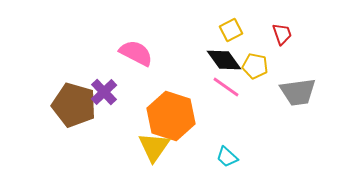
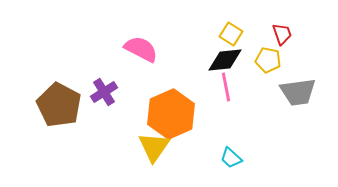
yellow square: moved 4 px down; rotated 30 degrees counterclockwise
pink semicircle: moved 5 px right, 4 px up
black diamond: moved 1 px right; rotated 60 degrees counterclockwise
yellow pentagon: moved 13 px right, 6 px up
pink line: rotated 44 degrees clockwise
purple cross: rotated 12 degrees clockwise
brown pentagon: moved 15 px left; rotated 12 degrees clockwise
orange hexagon: moved 2 px up; rotated 18 degrees clockwise
cyan trapezoid: moved 4 px right, 1 px down
